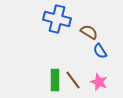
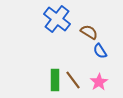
blue cross: rotated 24 degrees clockwise
pink star: rotated 18 degrees clockwise
